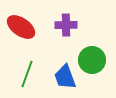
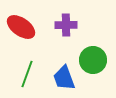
green circle: moved 1 px right
blue trapezoid: moved 1 px left, 1 px down
